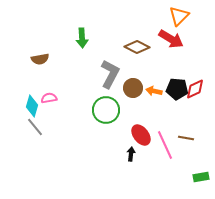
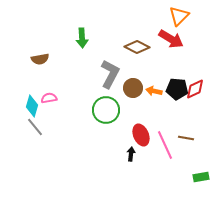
red ellipse: rotated 15 degrees clockwise
